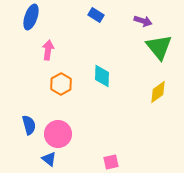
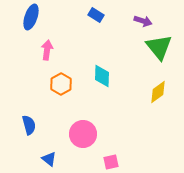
pink arrow: moved 1 px left
pink circle: moved 25 px right
